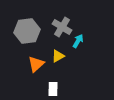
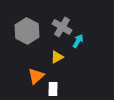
gray hexagon: rotated 25 degrees counterclockwise
yellow triangle: moved 1 px left, 1 px down
orange triangle: moved 12 px down
